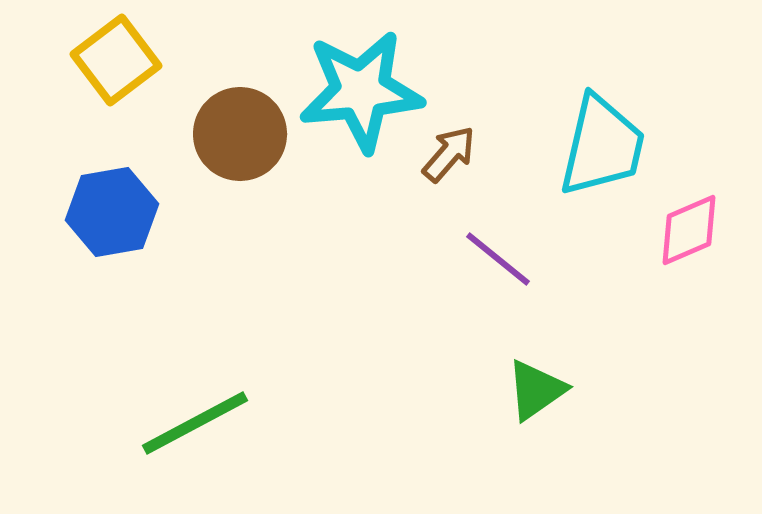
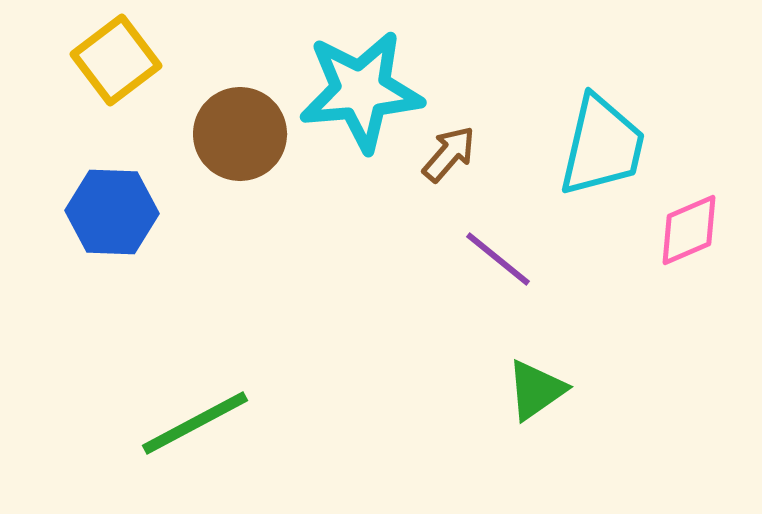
blue hexagon: rotated 12 degrees clockwise
